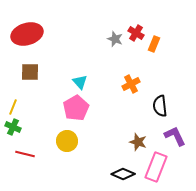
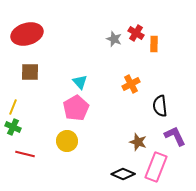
gray star: moved 1 px left
orange rectangle: rotated 21 degrees counterclockwise
